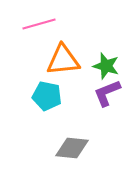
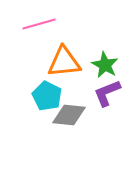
orange triangle: moved 1 px right, 2 px down
green star: moved 1 px left, 1 px up; rotated 12 degrees clockwise
cyan pentagon: rotated 16 degrees clockwise
gray diamond: moved 3 px left, 33 px up
